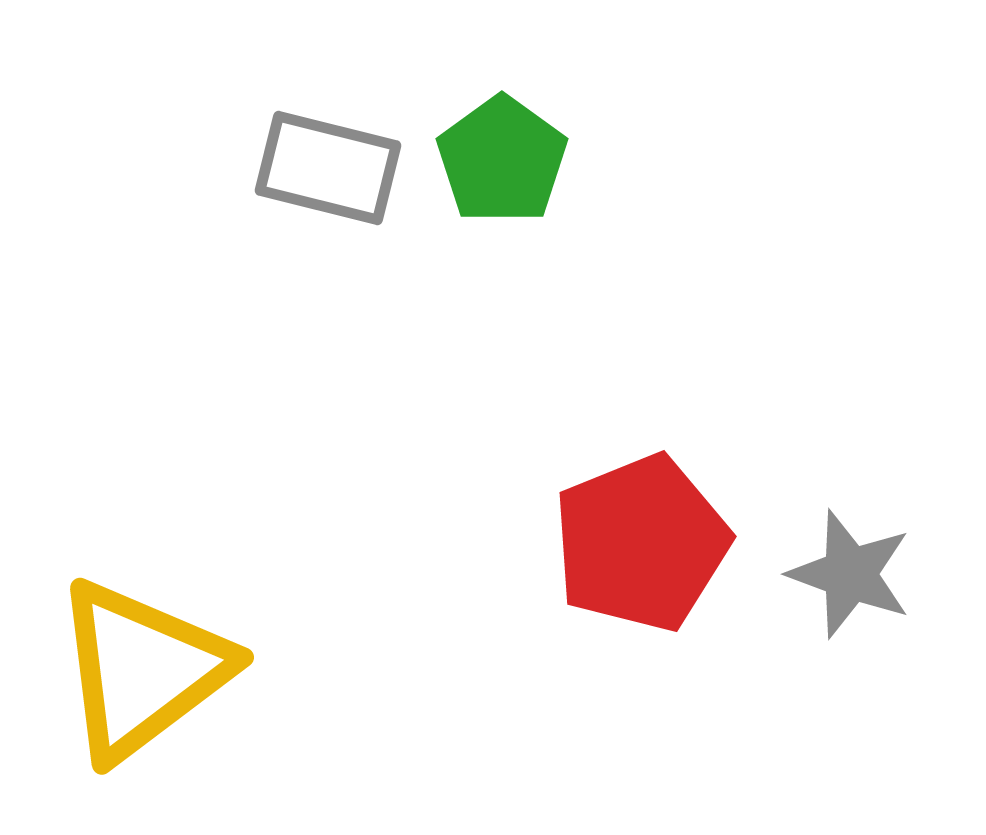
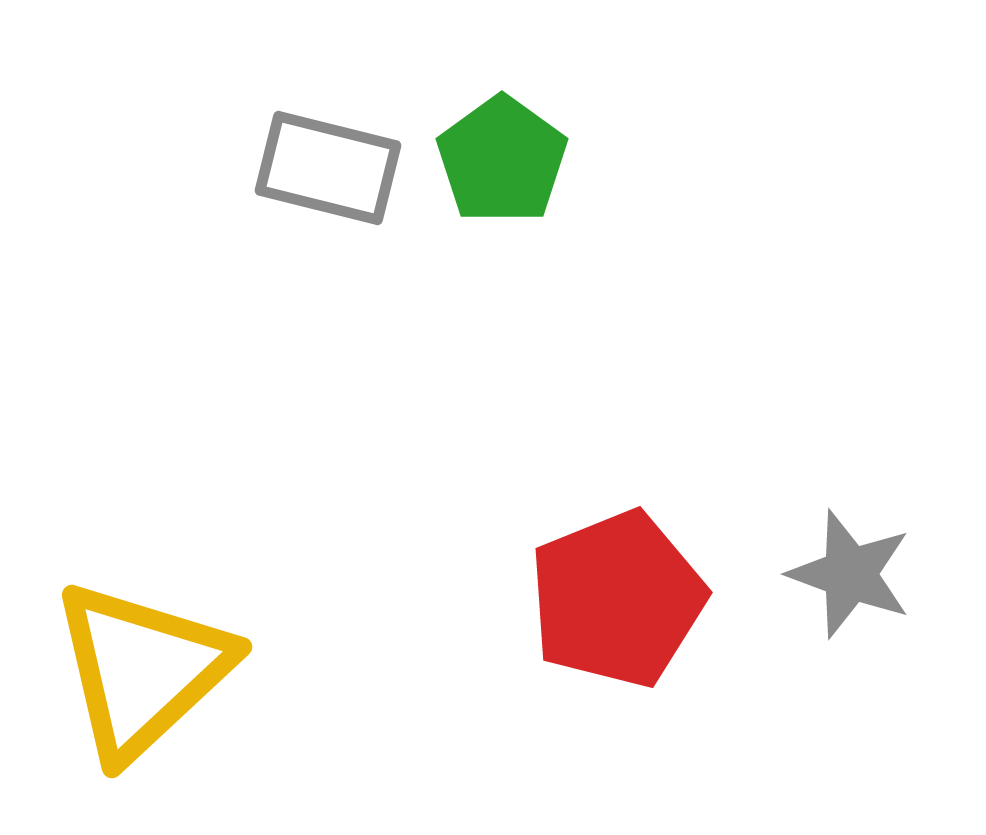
red pentagon: moved 24 px left, 56 px down
yellow triangle: rotated 6 degrees counterclockwise
